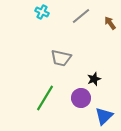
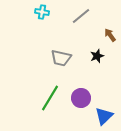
cyan cross: rotated 16 degrees counterclockwise
brown arrow: moved 12 px down
black star: moved 3 px right, 23 px up
green line: moved 5 px right
